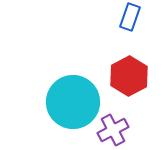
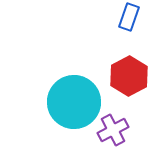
blue rectangle: moved 1 px left
cyan circle: moved 1 px right
